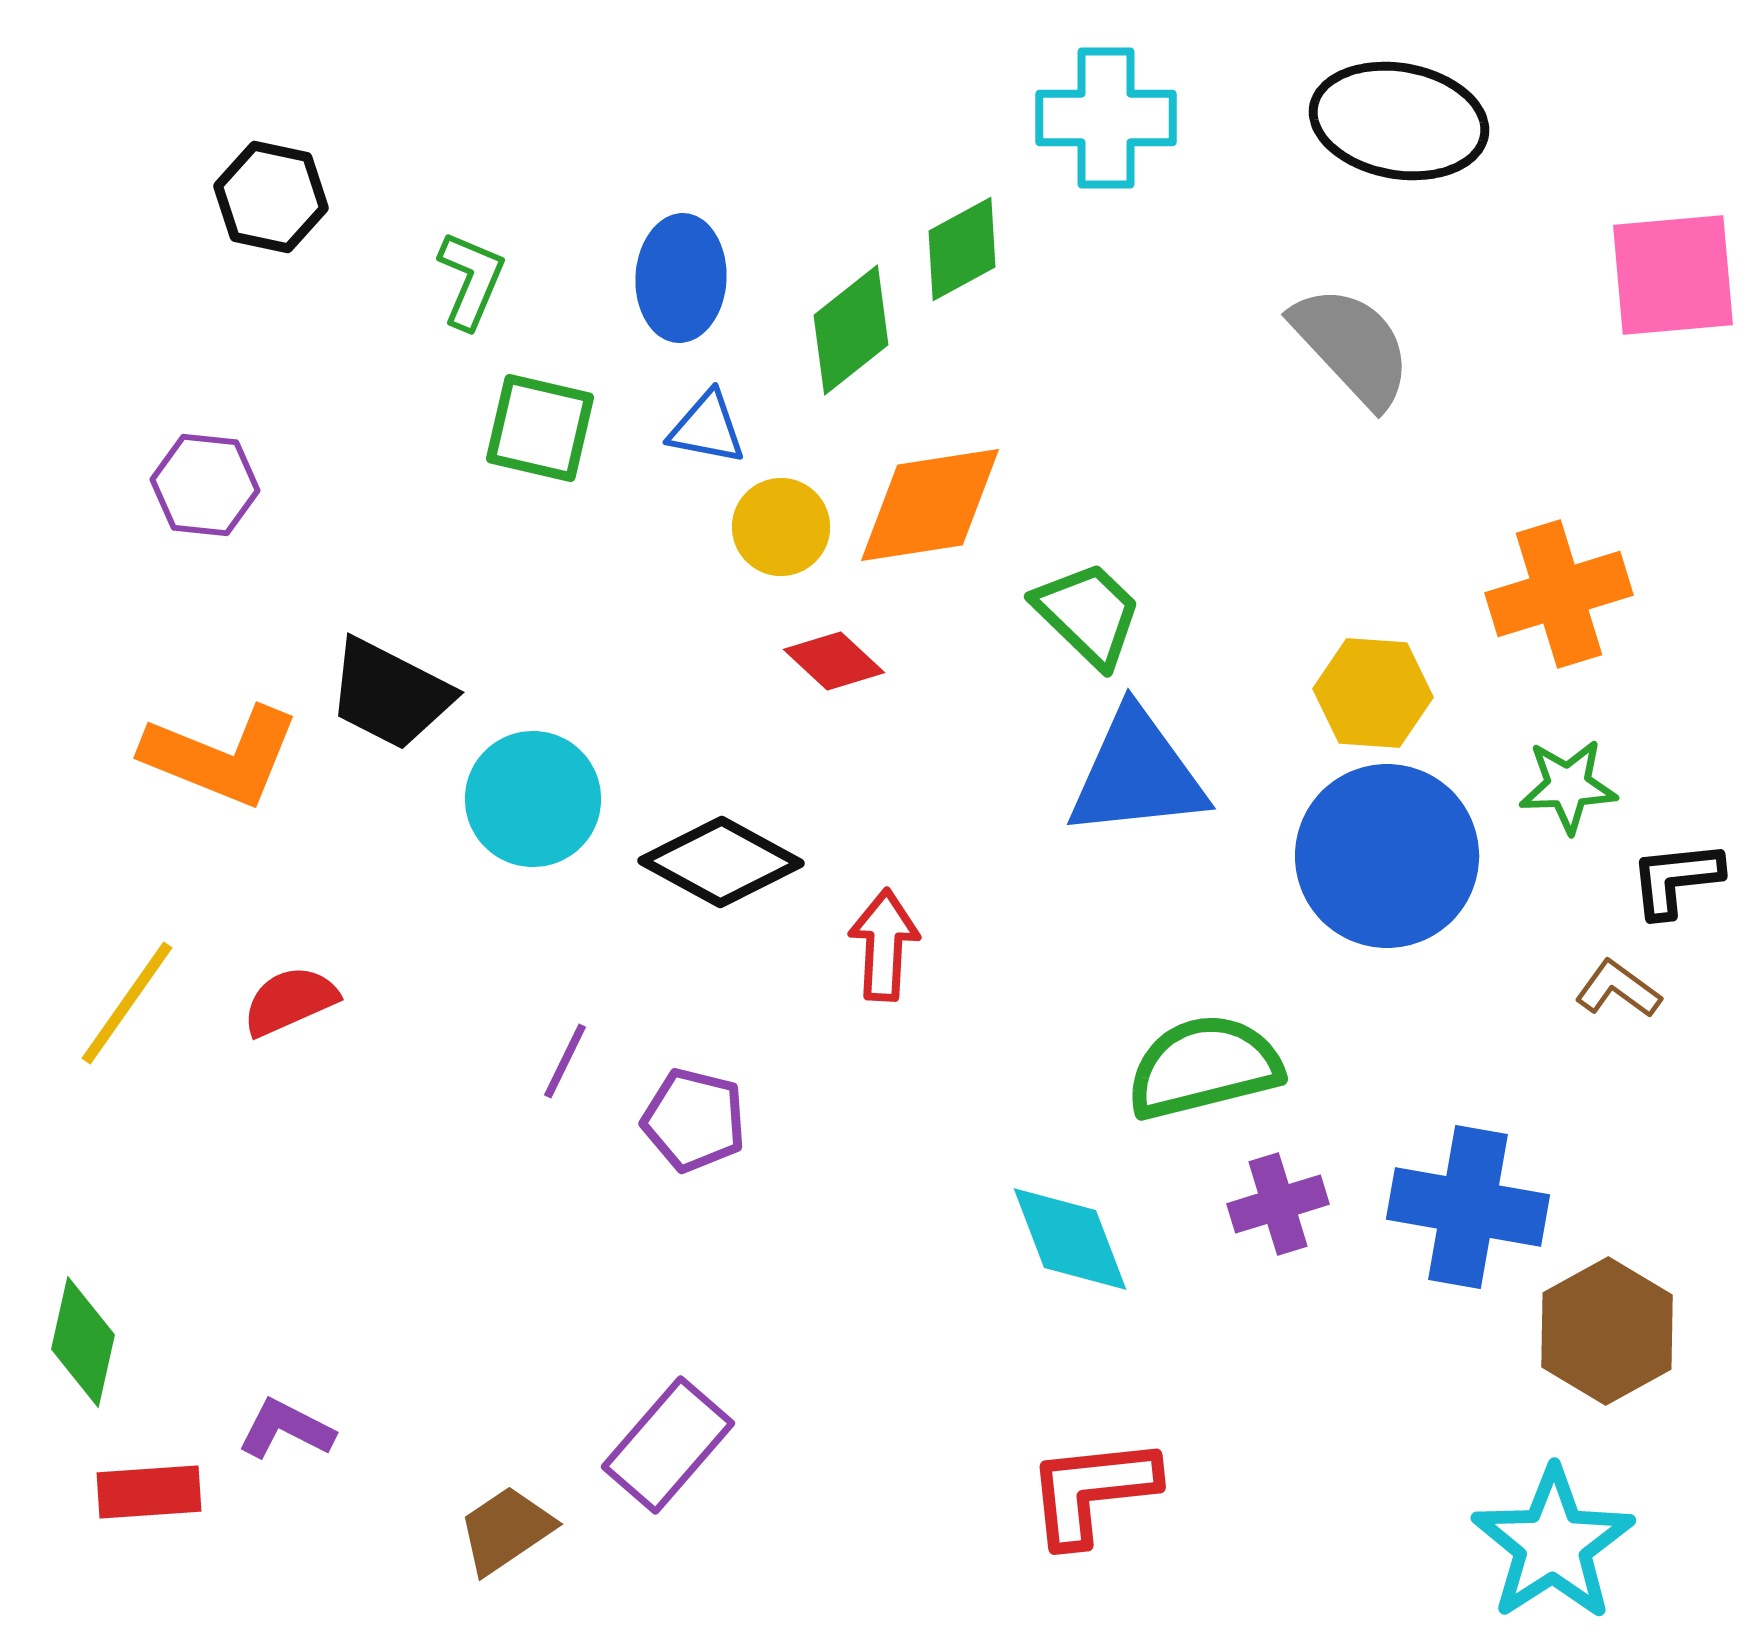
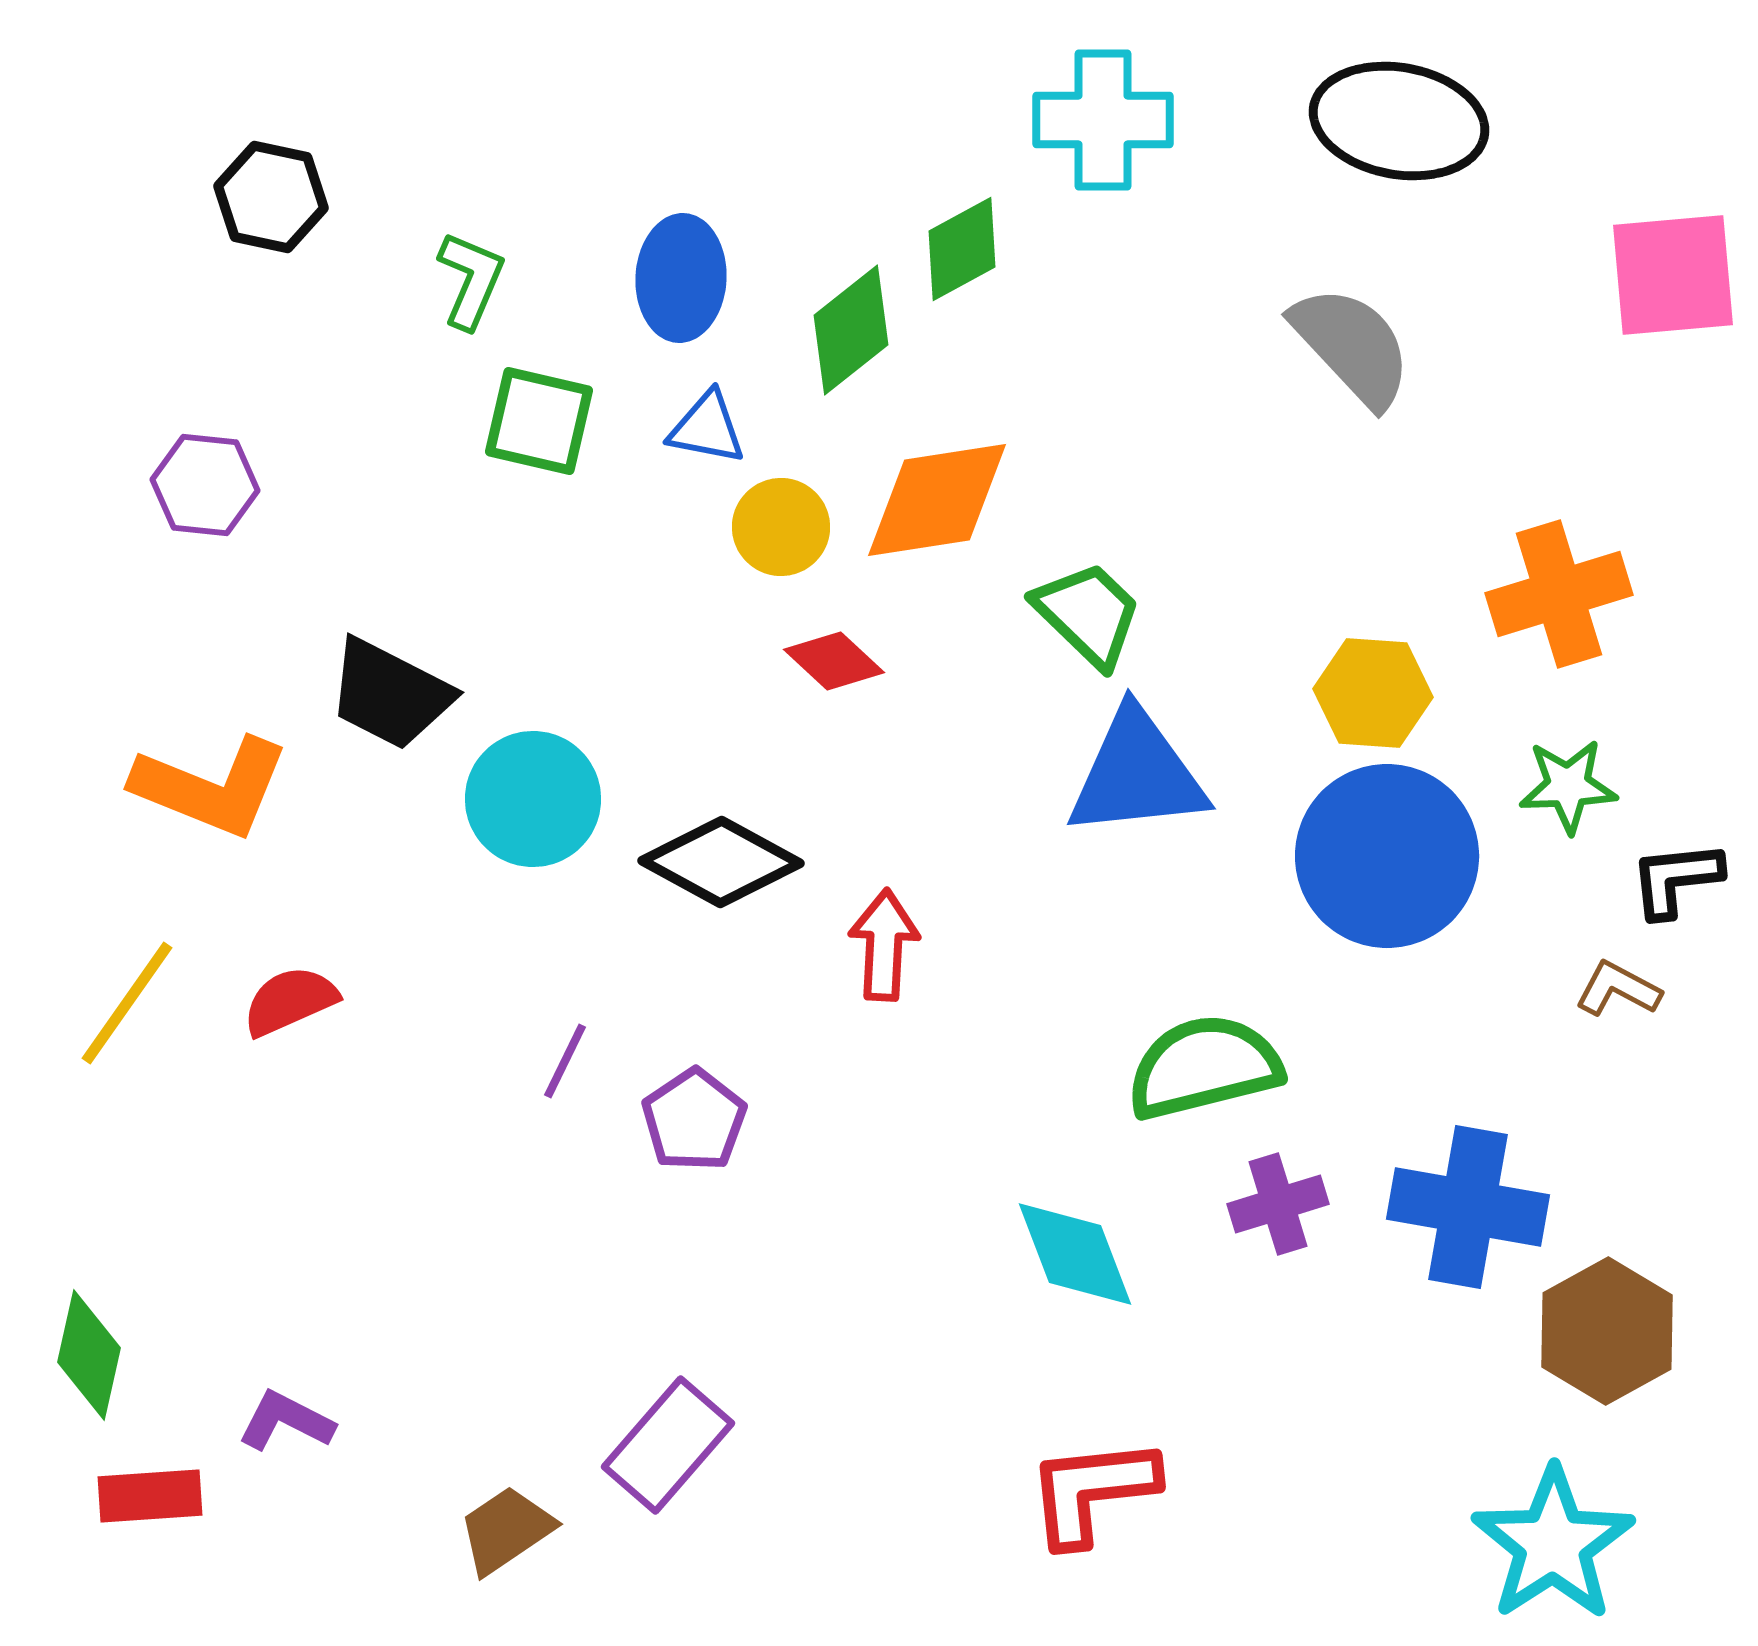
cyan cross at (1106, 118): moved 3 px left, 2 px down
green square at (540, 428): moved 1 px left, 7 px up
orange diamond at (930, 505): moved 7 px right, 5 px up
orange L-shape at (221, 756): moved 10 px left, 31 px down
brown L-shape at (1618, 989): rotated 8 degrees counterclockwise
purple pentagon at (694, 1120): rotated 24 degrees clockwise
cyan diamond at (1070, 1239): moved 5 px right, 15 px down
green diamond at (83, 1342): moved 6 px right, 13 px down
purple L-shape at (286, 1429): moved 8 px up
red rectangle at (149, 1492): moved 1 px right, 4 px down
